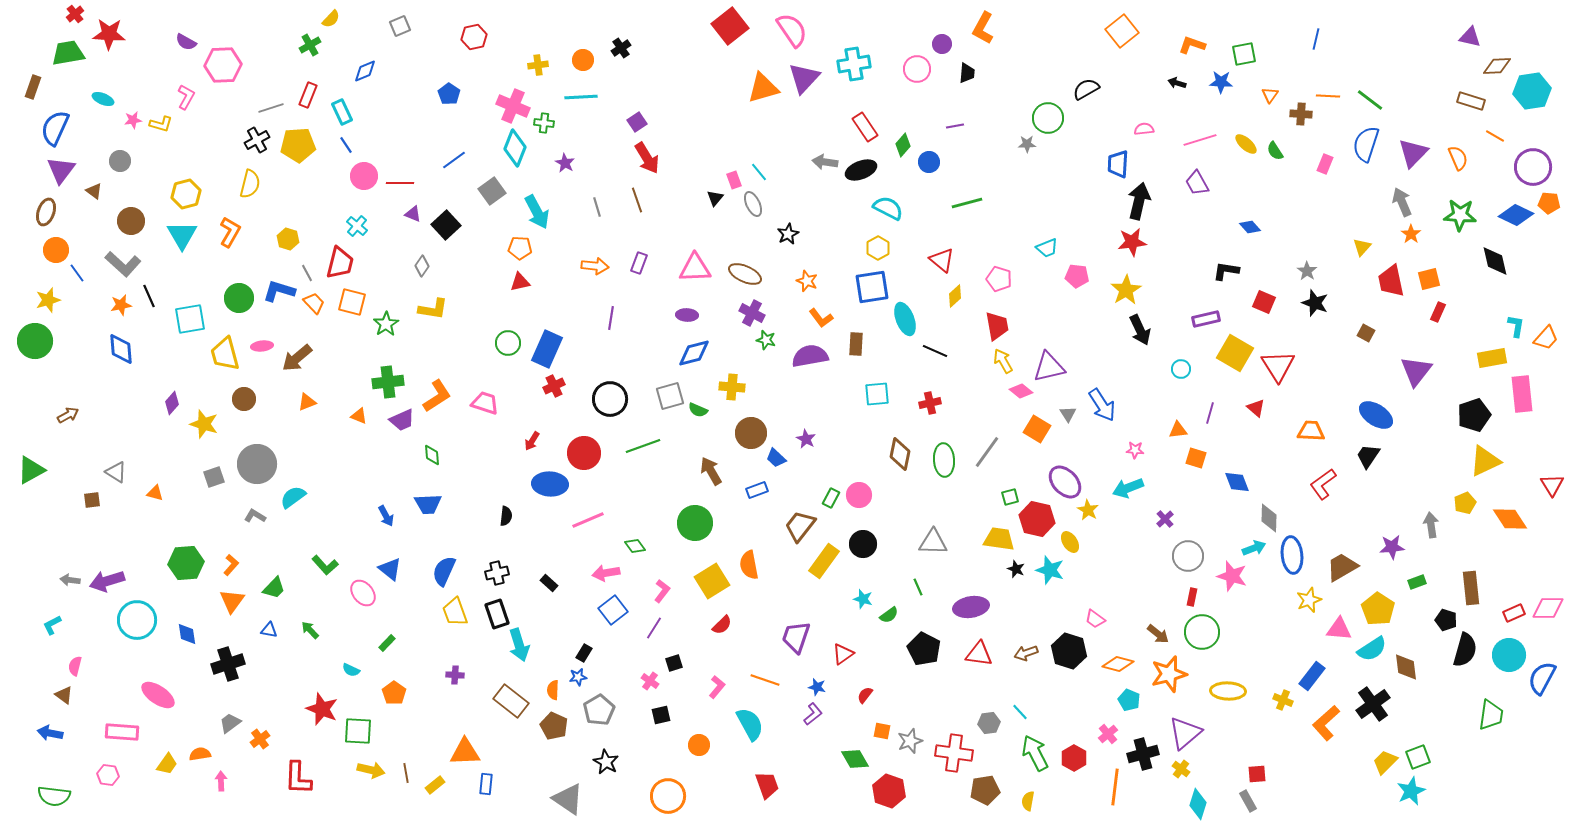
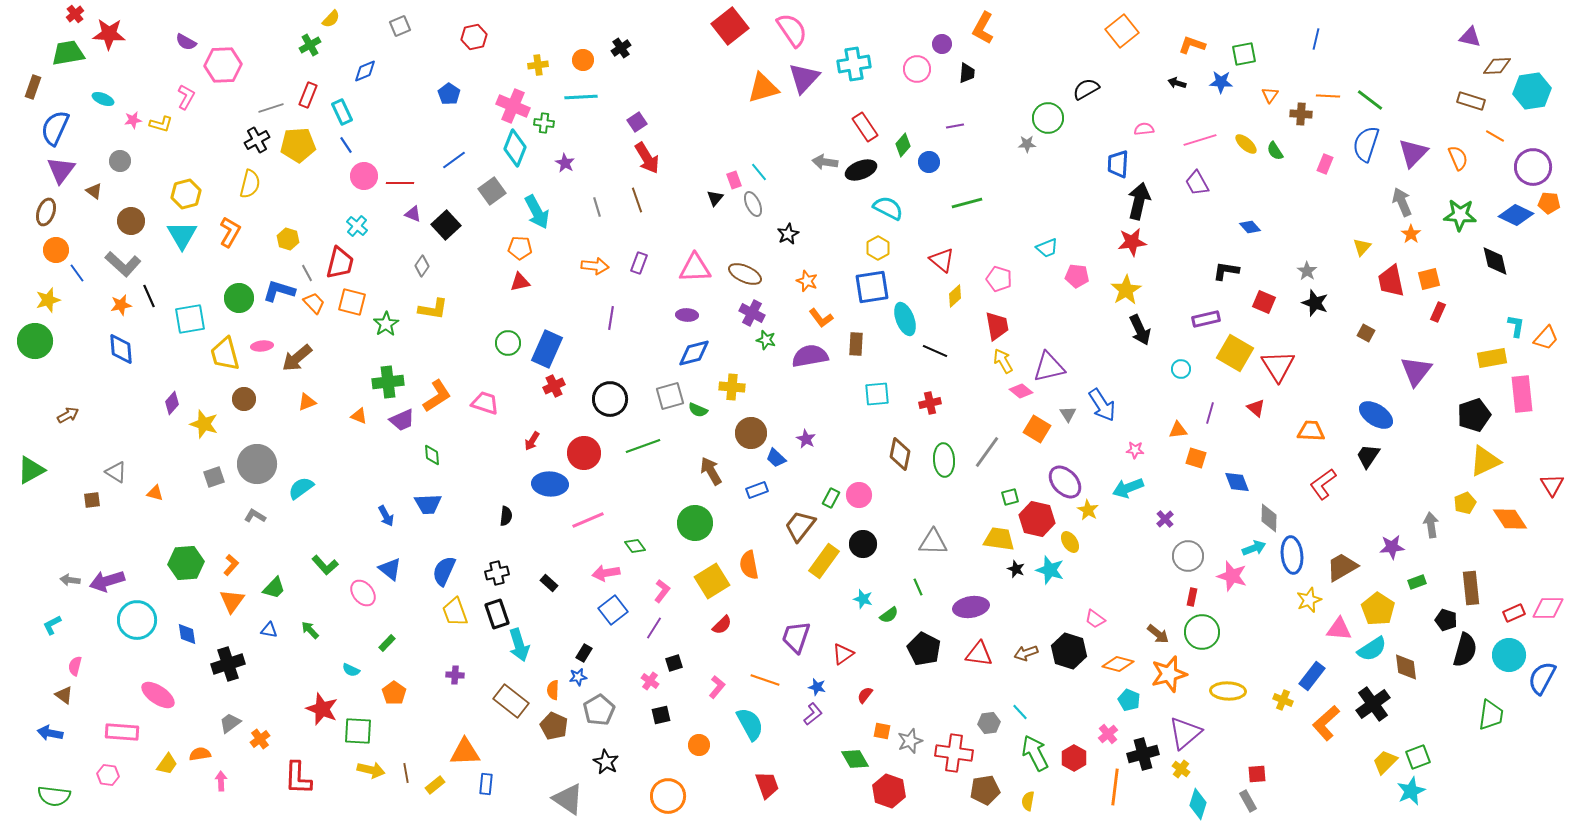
cyan semicircle at (293, 497): moved 8 px right, 9 px up
